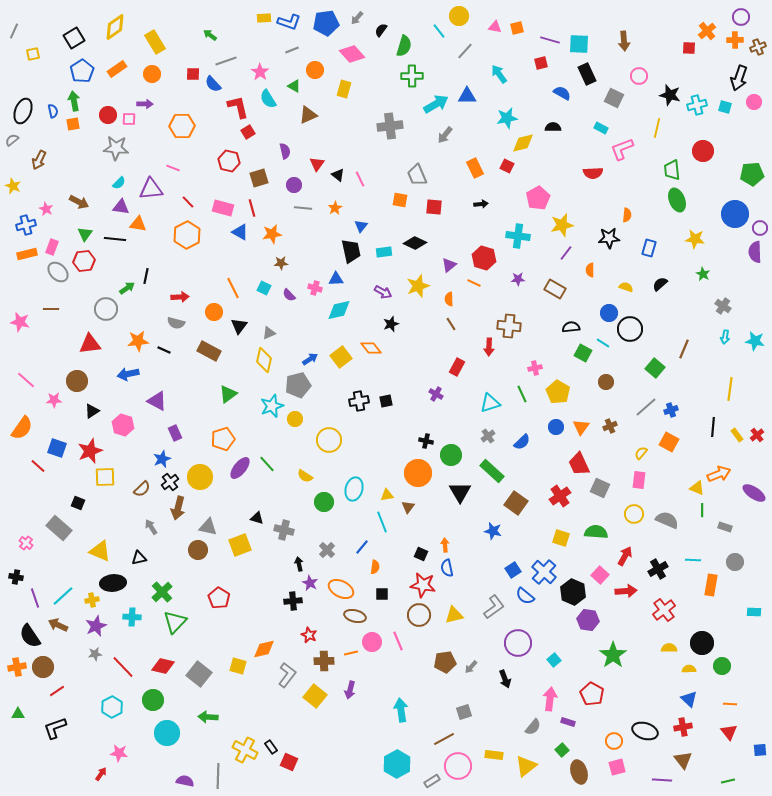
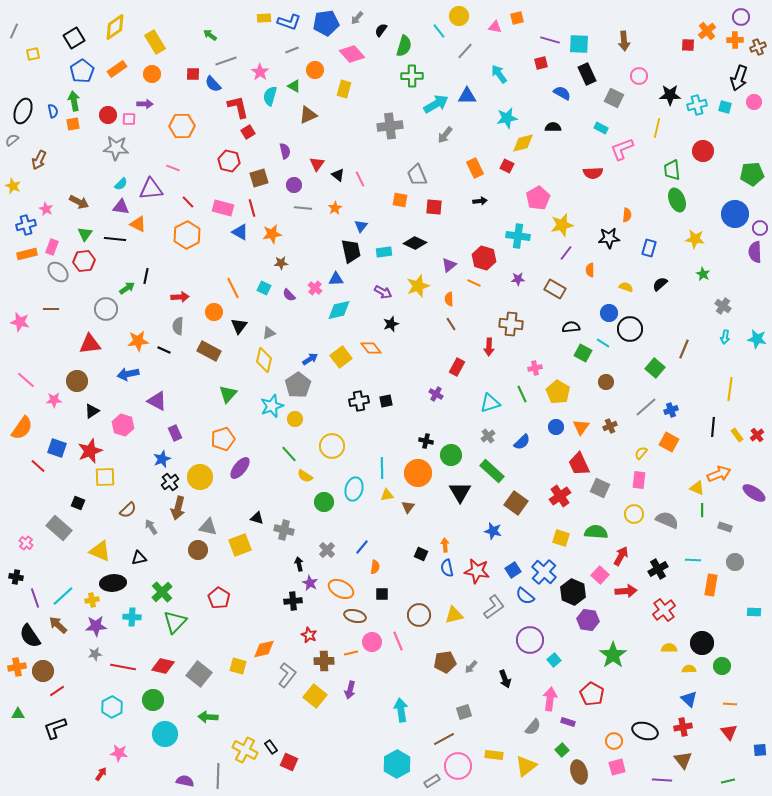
orange square at (517, 28): moved 10 px up
red square at (689, 48): moved 1 px left, 3 px up
black star at (670, 95): rotated 15 degrees counterclockwise
cyan semicircle at (268, 99): moved 2 px right, 3 px up; rotated 48 degrees clockwise
cyan semicircle at (119, 183): moved 2 px right, 1 px down
black arrow at (481, 204): moved 1 px left, 3 px up
orange triangle at (138, 224): rotated 18 degrees clockwise
pink cross at (315, 288): rotated 24 degrees clockwise
gray semicircle at (176, 323): moved 2 px right, 3 px down; rotated 78 degrees clockwise
brown cross at (509, 326): moved 2 px right, 2 px up
cyan star at (755, 341): moved 2 px right, 2 px up
gray pentagon at (298, 385): rotated 20 degrees counterclockwise
green triangle at (228, 394): rotated 12 degrees counterclockwise
yellow circle at (329, 440): moved 3 px right, 6 px down
green line at (267, 464): moved 22 px right, 10 px up
brown semicircle at (142, 489): moved 14 px left, 21 px down
cyan line at (382, 522): moved 54 px up; rotated 20 degrees clockwise
red arrow at (625, 556): moved 4 px left
red star at (423, 585): moved 54 px right, 14 px up
brown arrow at (58, 625): rotated 18 degrees clockwise
purple star at (96, 626): rotated 20 degrees clockwise
purple circle at (518, 643): moved 12 px right, 3 px up
brown circle at (43, 667): moved 4 px down
red line at (123, 667): rotated 35 degrees counterclockwise
cyan circle at (167, 733): moved 2 px left, 1 px down
